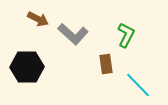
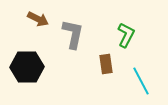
gray L-shape: rotated 120 degrees counterclockwise
cyan line: moved 3 px right, 4 px up; rotated 16 degrees clockwise
